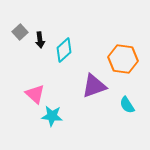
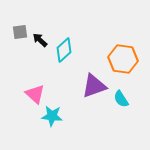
gray square: rotated 35 degrees clockwise
black arrow: rotated 140 degrees clockwise
cyan semicircle: moved 6 px left, 6 px up
